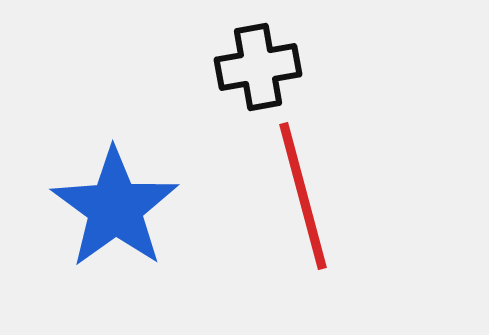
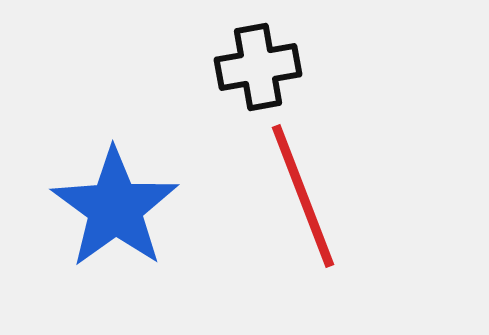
red line: rotated 6 degrees counterclockwise
